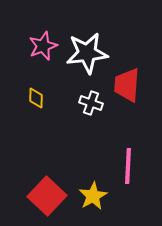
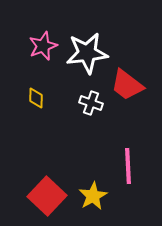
red trapezoid: rotated 57 degrees counterclockwise
pink line: rotated 6 degrees counterclockwise
